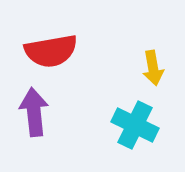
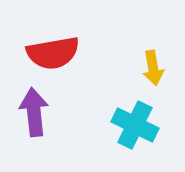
red semicircle: moved 2 px right, 2 px down
